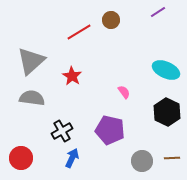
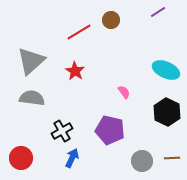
red star: moved 3 px right, 5 px up
